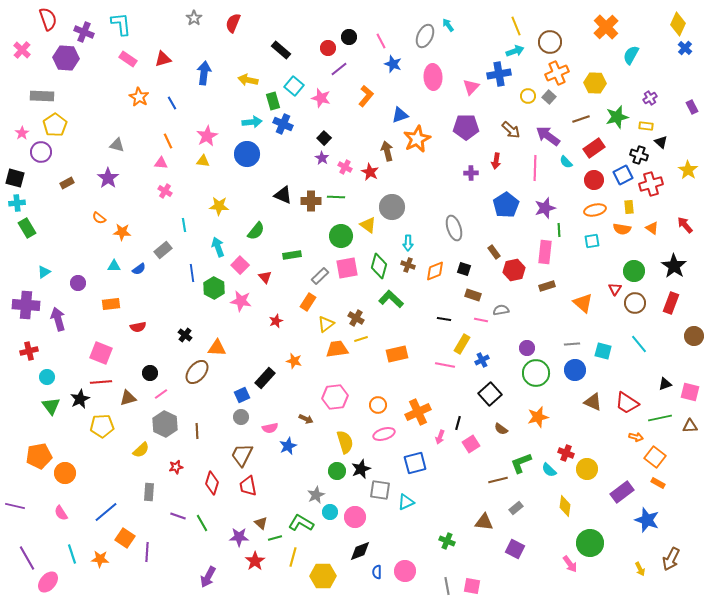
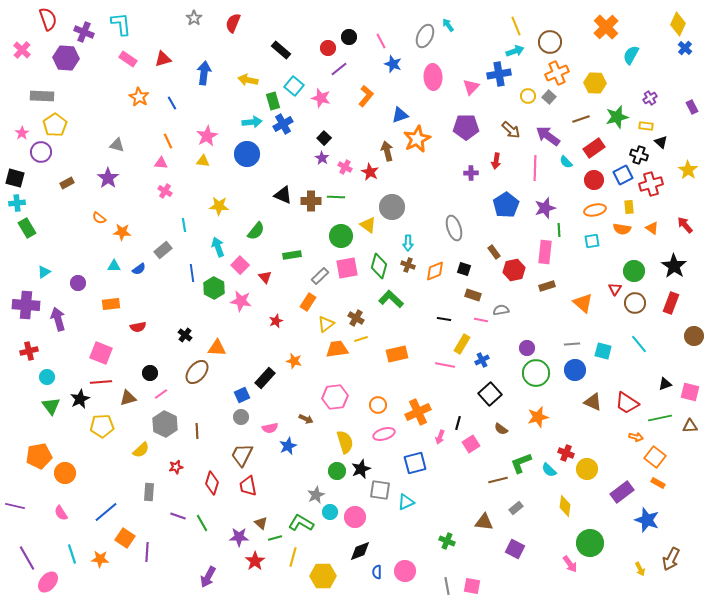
blue cross at (283, 124): rotated 36 degrees clockwise
